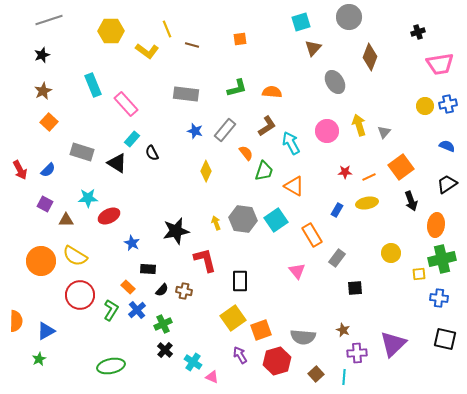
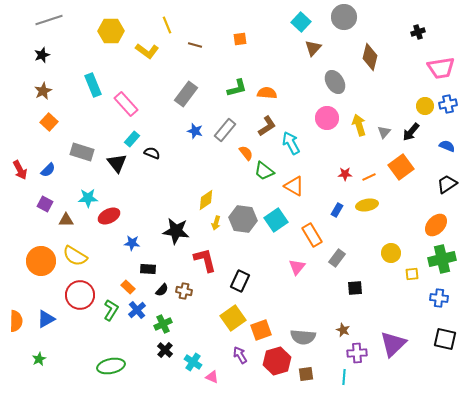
gray circle at (349, 17): moved 5 px left
cyan square at (301, 22): rotated 30 degrees counterclockwise
yellow line at (167, 29): moved 4 px up
brown line at (192, 45): moved 3 px right
brown diamond at (370, 57): rotated 8 degrees counterclockwise
pink trapezoid at (440, 64): moved 1 px right, 4 px down
orange semicircle at (272, 92): moved 5 px left, 1 px down
gray rectangle at (186, 94): rotated 60 degrees counterclockwise
pink circle at (327, 131): moved 13 px up
black semicircle at (152, 153): rotated 140 degrees clockwise
black triangle at (117, 163): rotated 20 degrees clockwise
yellow diamond at (206, 171): moved 29 px down; rotated 30 degrees clockwise
green trapezoid at (264, 171): rotated 110 degrees clockwise
red star at (345, 172): moved 2 px down
black arrow at (411, 201): moved 69 px up; rotated 60 degrees clockwise
yellow ellipse at (367, 203): moved 2 px down
yellow arrow at (216, 223): rotated 144 degrees counterclockwise
orange ellipse at (436, 225): rotated 35 degrees clockwise
black star at (176, 231): rotated 20 degrees clockwise
blue star at (132, 243): rotated 21 degrees counterclockwise
pink triangle at (297, 271): moved 4 px up; rotated 18 degrees clockwise
yellow square at (419, 274): moved 7 px left
black rectangle at (240, 281): rotated 25 degrees clockwise
blue triangle at (46, 331): moved 12 px up
brown square at (316, 374): moved 10 px left; rotated 35 degrees clockwise
